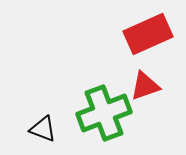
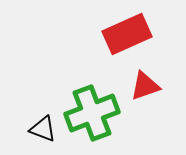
red rectangle: moved 21 px left
green cross: moved 12 px left
